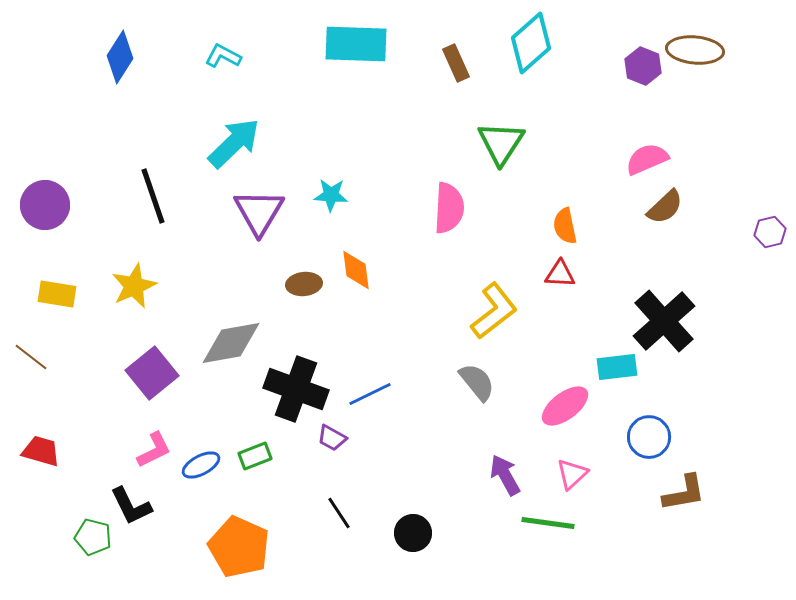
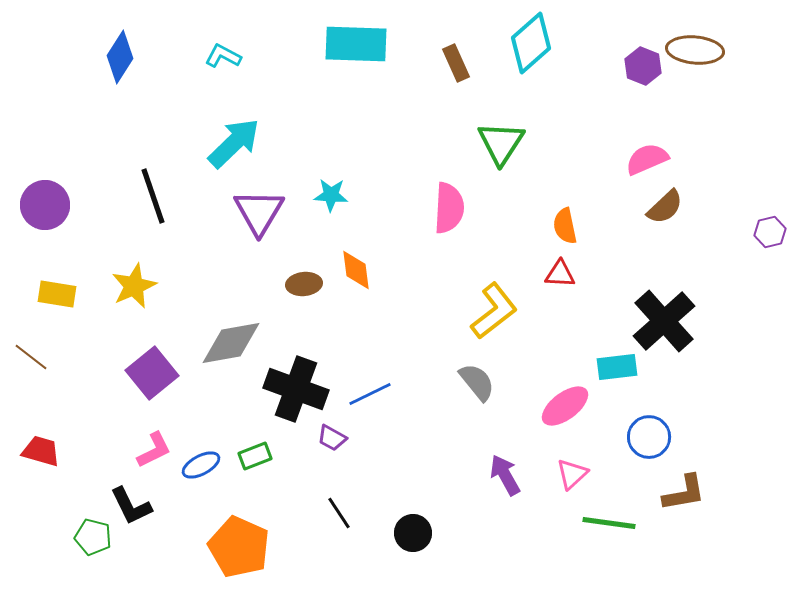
green line at (548, 523): moved 61 px right
